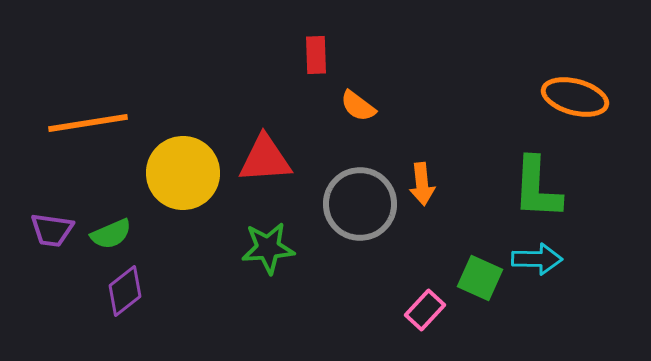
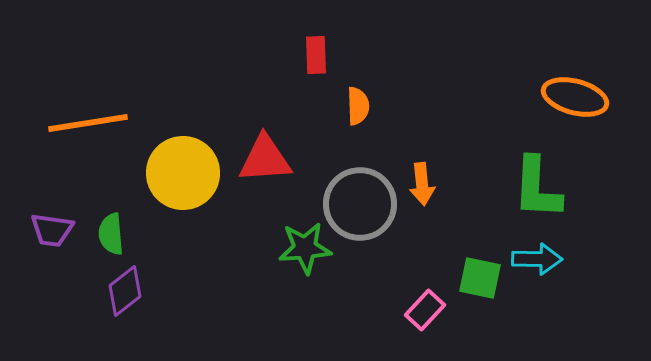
orange semicircle: rotated 129 degrees counterclockwise
green semicircle: rotated 108 degrees clockwise
green star: moved 37 px right
green square: rotated 12 degrees counterclockwise
